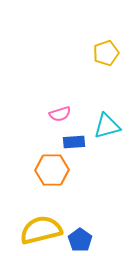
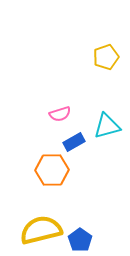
yellow pentagon: moved 4 px down
blue rectangle: rotated 25 degrees counterclockwise
